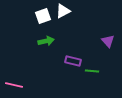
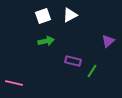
white triangle: moved 7 px right, 4 px down
purple triangle: rotated 32 degrees clockwise
green line: rotated 64 degrees counterclockwise
pink line: moved 2 px up
